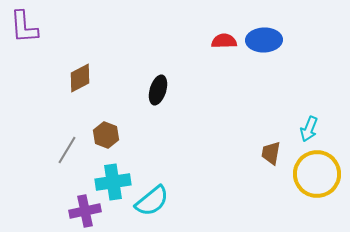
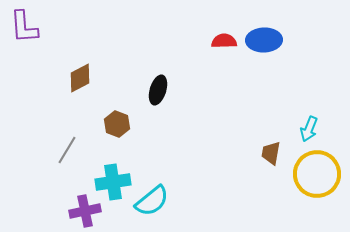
brown hexagon: moved 11 px right, 11 px up
